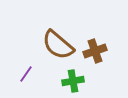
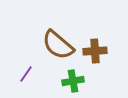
brown cross: rotated 15 degrees clockwise
